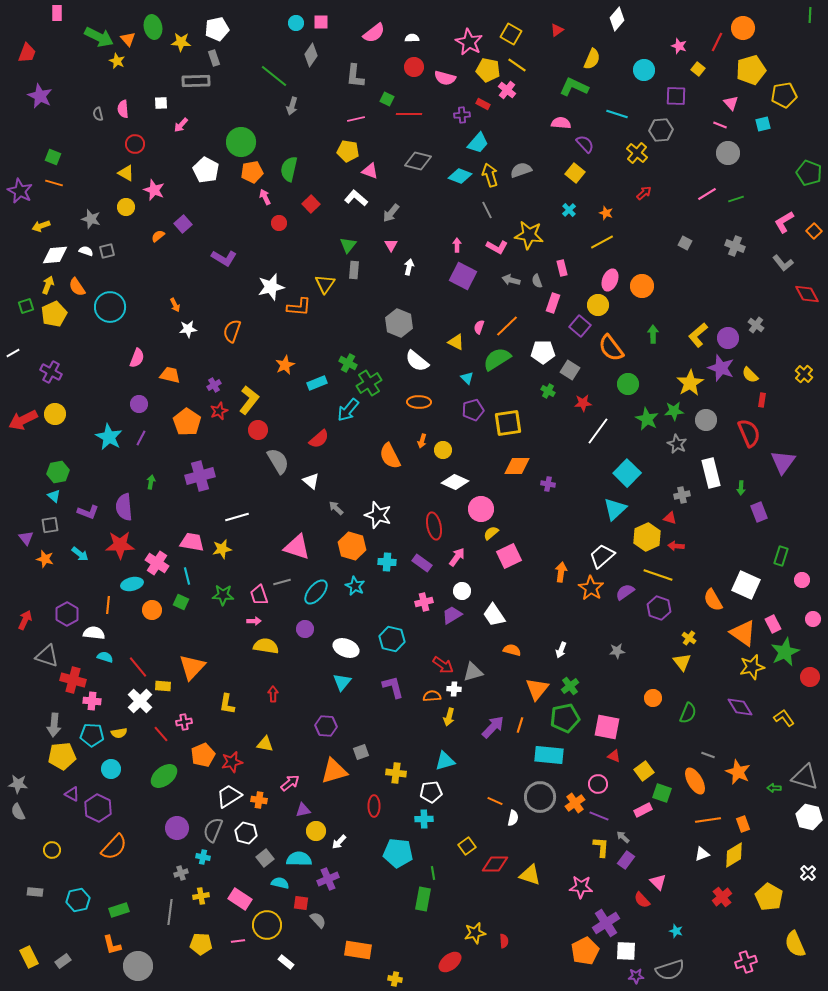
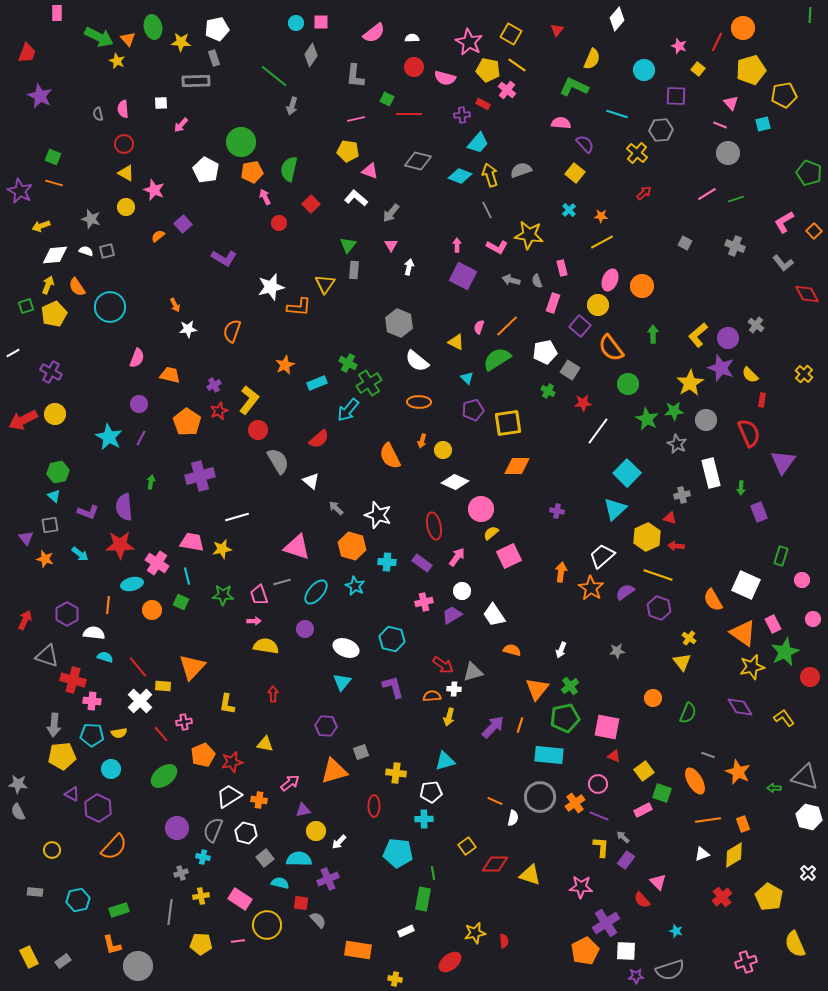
red triangle at (557, 30): rotated 16 degrees counterclockwise
red circle at (135, 144): moved 11 px left
orange star at (606, 213): moved 5 px left, 3 px down; rotated 16 degrees counterclockwise
white pentagon at (543, 352): moved 2 px right; rotated 10 degrees counterclockwise
purple cross at (548, 484): moved 9 px right, 27 px down
white rectangle at (286, 962): moved 120 px right, 31 px up; rotated 63 degrees counterclockwise
